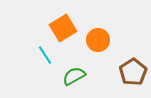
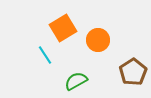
green semicircle: moved 2 px right, 5 px down
